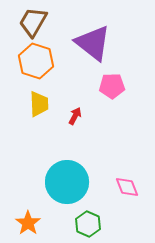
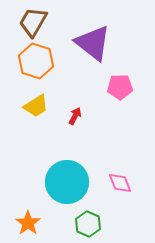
pink pentagon: moved 8 px right, 1 px down
yellow trapezoid: moved 3 px left, 2 px down; rotated 60 degrees clockwise
pink diamond: moved 7 px left, 4 px up
